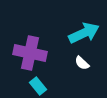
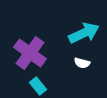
purple cross: rotated 24 degrees clockwise
white semicircle: rotated 28 degrees counterclockwise
